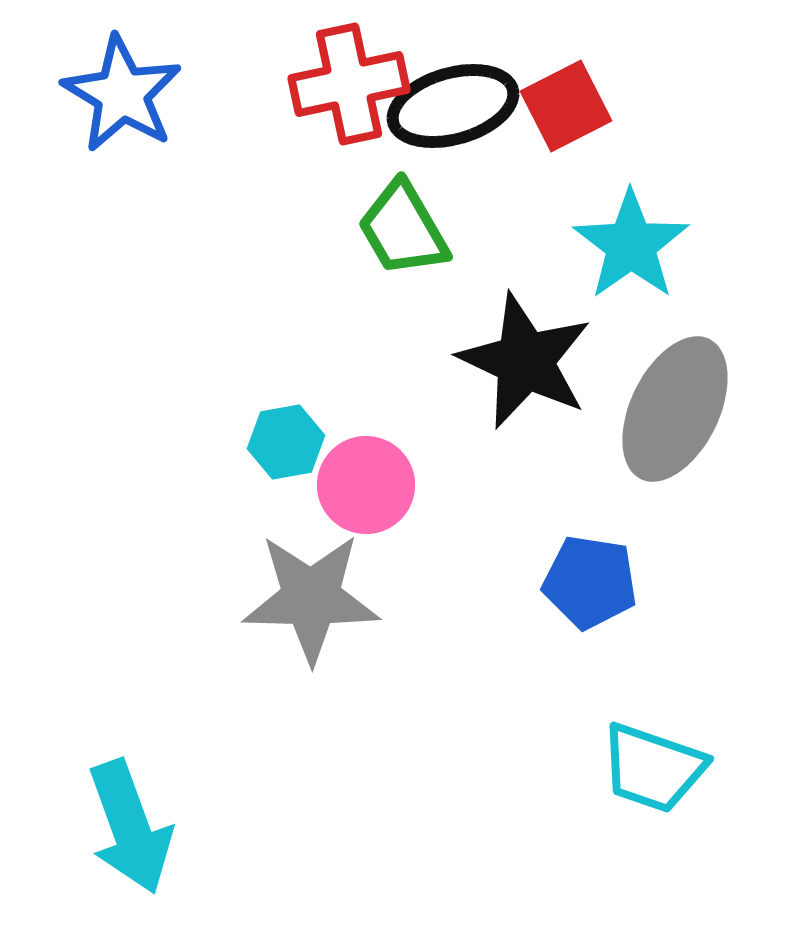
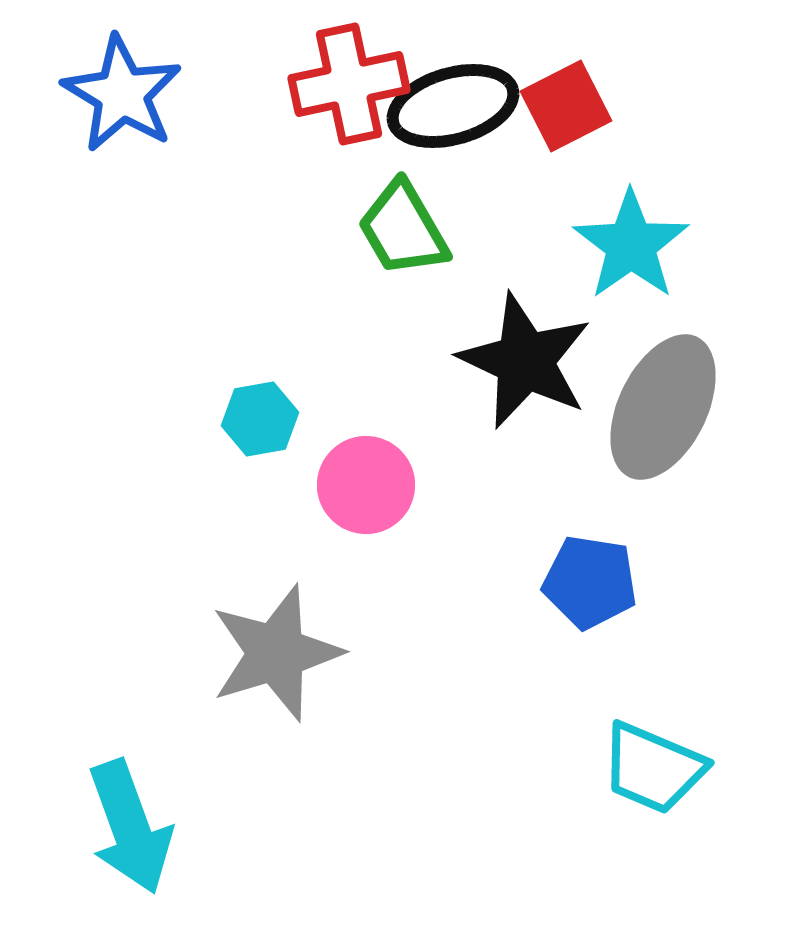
gray ellipse: moved 12 px left, 2 px up
cyan hexagon: moved 26 px left, 23 px up
gray star: moved 35 px left, 55 px down; rotated 18 degrees counterclockwise
cyan trapezoid: rotated 4 degrees clockwise
